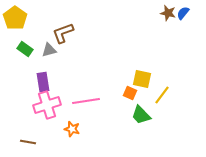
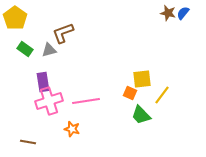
yellow square: rotated 18 degrees counterclockwise
pink cross: moved 2 px right, 4 px up
